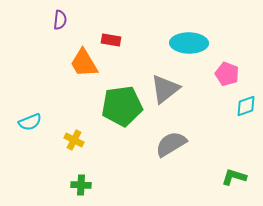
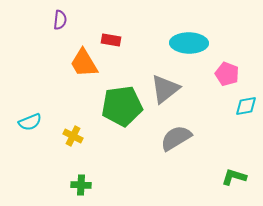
cyan diamond: rotated 10 degrees clockwise
yellow cross: moved 1 px left, 4 px up
gray semicircle: moved 5 px right, 6 px up
